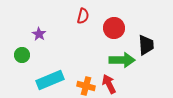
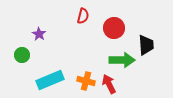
orange cross: moved 5 px up
